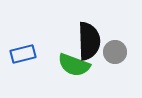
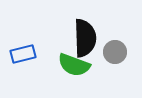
black semicircle: moved 4 px left, 3 px up
